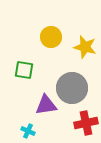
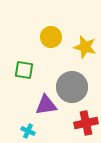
gray circle: moved 1 px up
